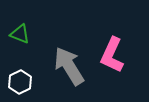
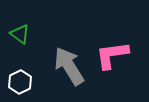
green triangle: rotated 15 degrees clockwise
pink L-shape: rotated 57 degrees clockwise
